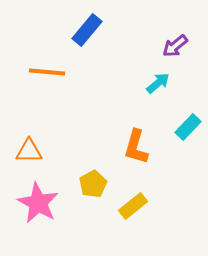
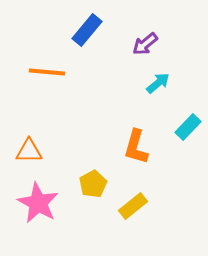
purple arrow: moved 30 px left, 2 px up
